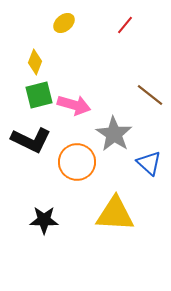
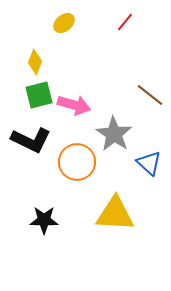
red line: moved 3 px up
